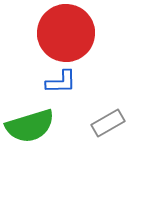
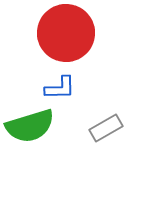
blue L-shape: moved 1 px left, 6 px down
gray rectangle: moved 2 px left, 5 px down
